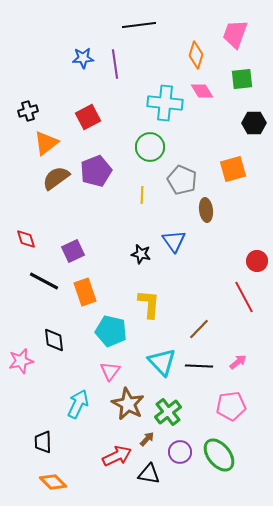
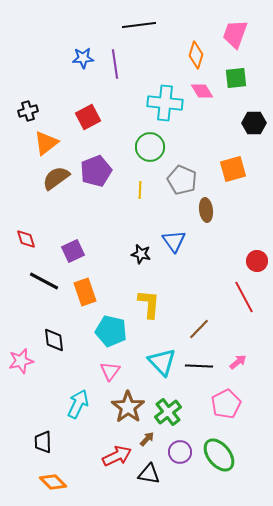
green square at (242, 79): moved 6 px left, 1 px up
yellow line at (142, 195): moved 2 px left, 5 px up
brown star at (128, 404): moved 3 px down; rotated 8 degrees clockwise
pink pentagon at (231, 406): moved 5 px left, 2 px up; rotated 20 degrees counterclockwise
